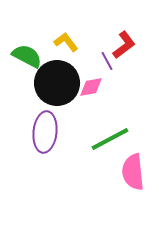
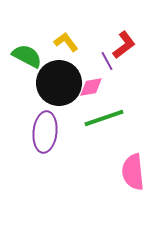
black circle: moved 2 px right
green line: moved 6 px left, 21 px up; rotated 9 degrees clockwise
